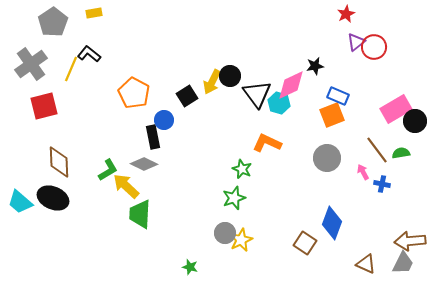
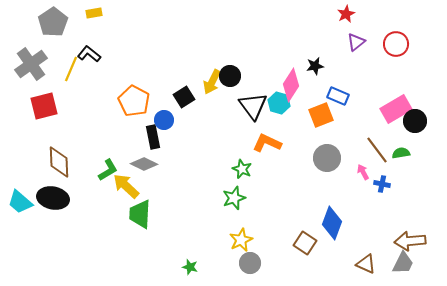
red circle at (374, 47): moved 22 px right, 3 px up
pink diamond at (291, 85): rotated 32 degrees counterclockwise
orange pentagon at (134, 93): moved 8 px down
black triangle at (257, 94): moved 4 px left, 12 px down
black square at (187, 96): moved 3 px left, 1 px down
orange square at (332, 115): moved 11 px left
black ellipse at (53, 198): rotated 12 degrees counterclockwise
gray circle at (225, 233): moved 25 px right, 30 px down
